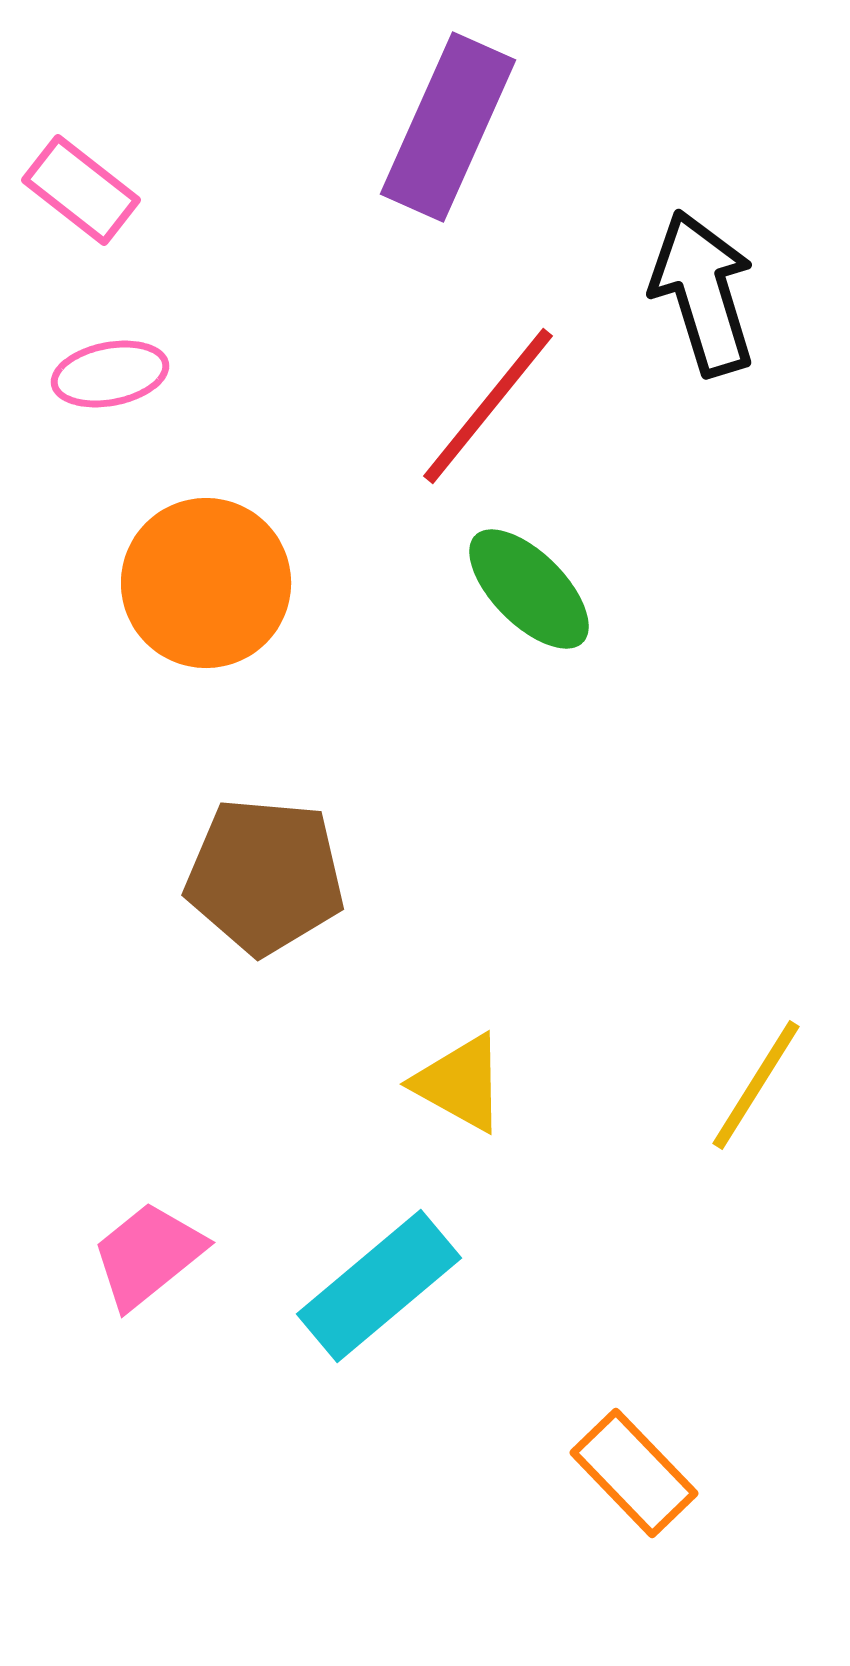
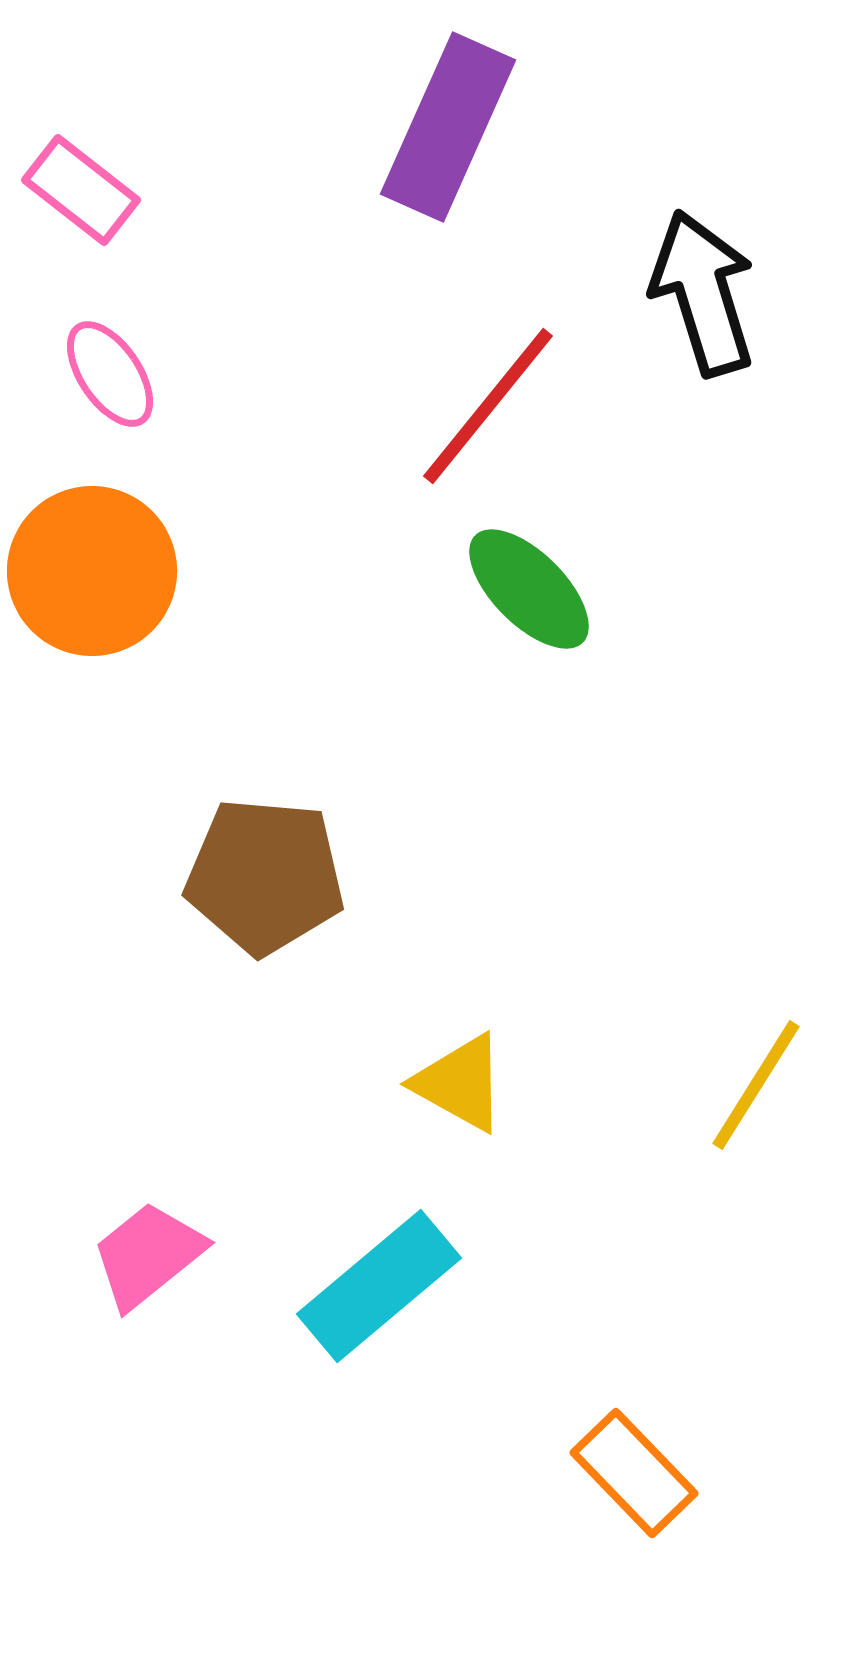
pink ellipse: rotated 67 degrees clockwise
orange circle: moved 114 px left, 12 px up
